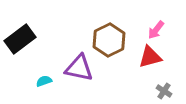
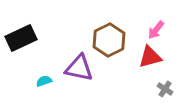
black rectangle: moved 1 px right, 1 px up; rotated 12 degrees clockwise
gray cross: moved 1 px right, 2 px up
